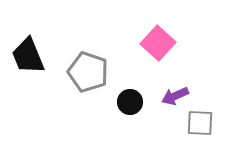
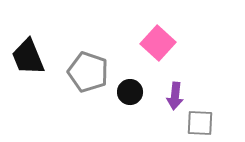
black trapezoid: moved 1 px down
purple arrow: rotated 60 degrees counterclockwise
black circle: moved 10 px up
